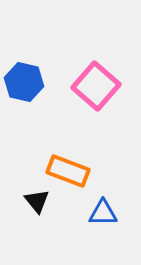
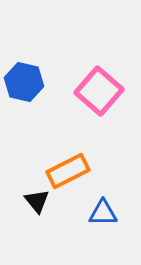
pink square: moved 3 px right, 5 px down
orange rectangle: rotated 48 degrees counterclockwise
